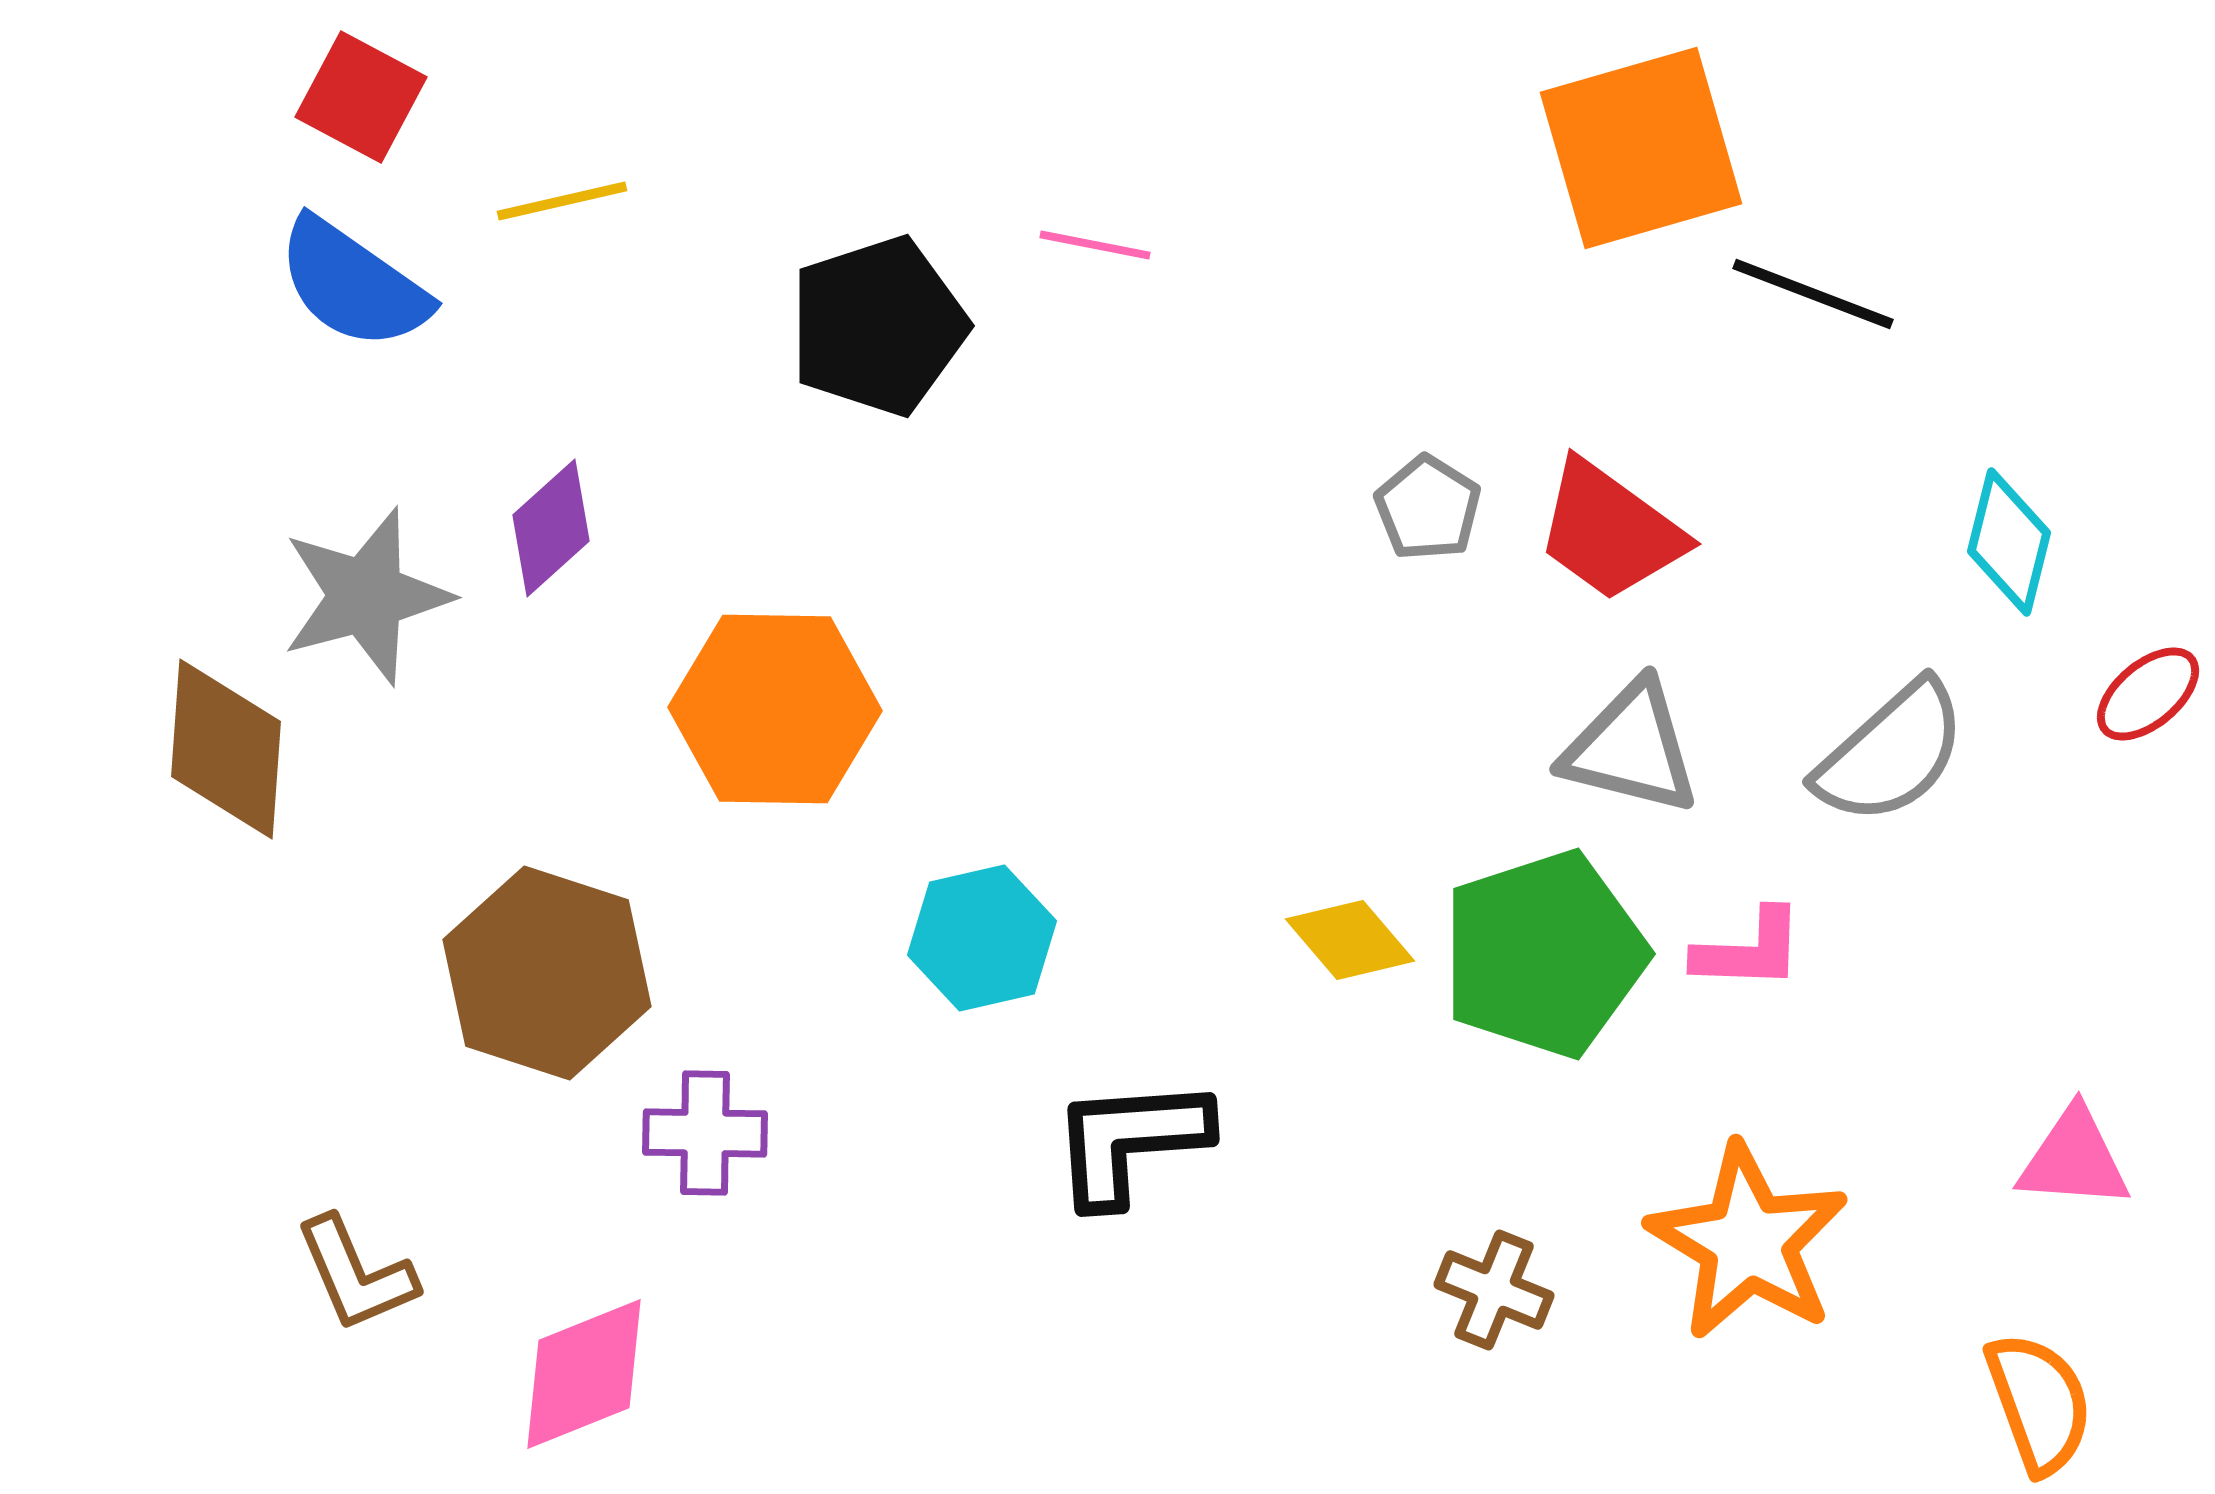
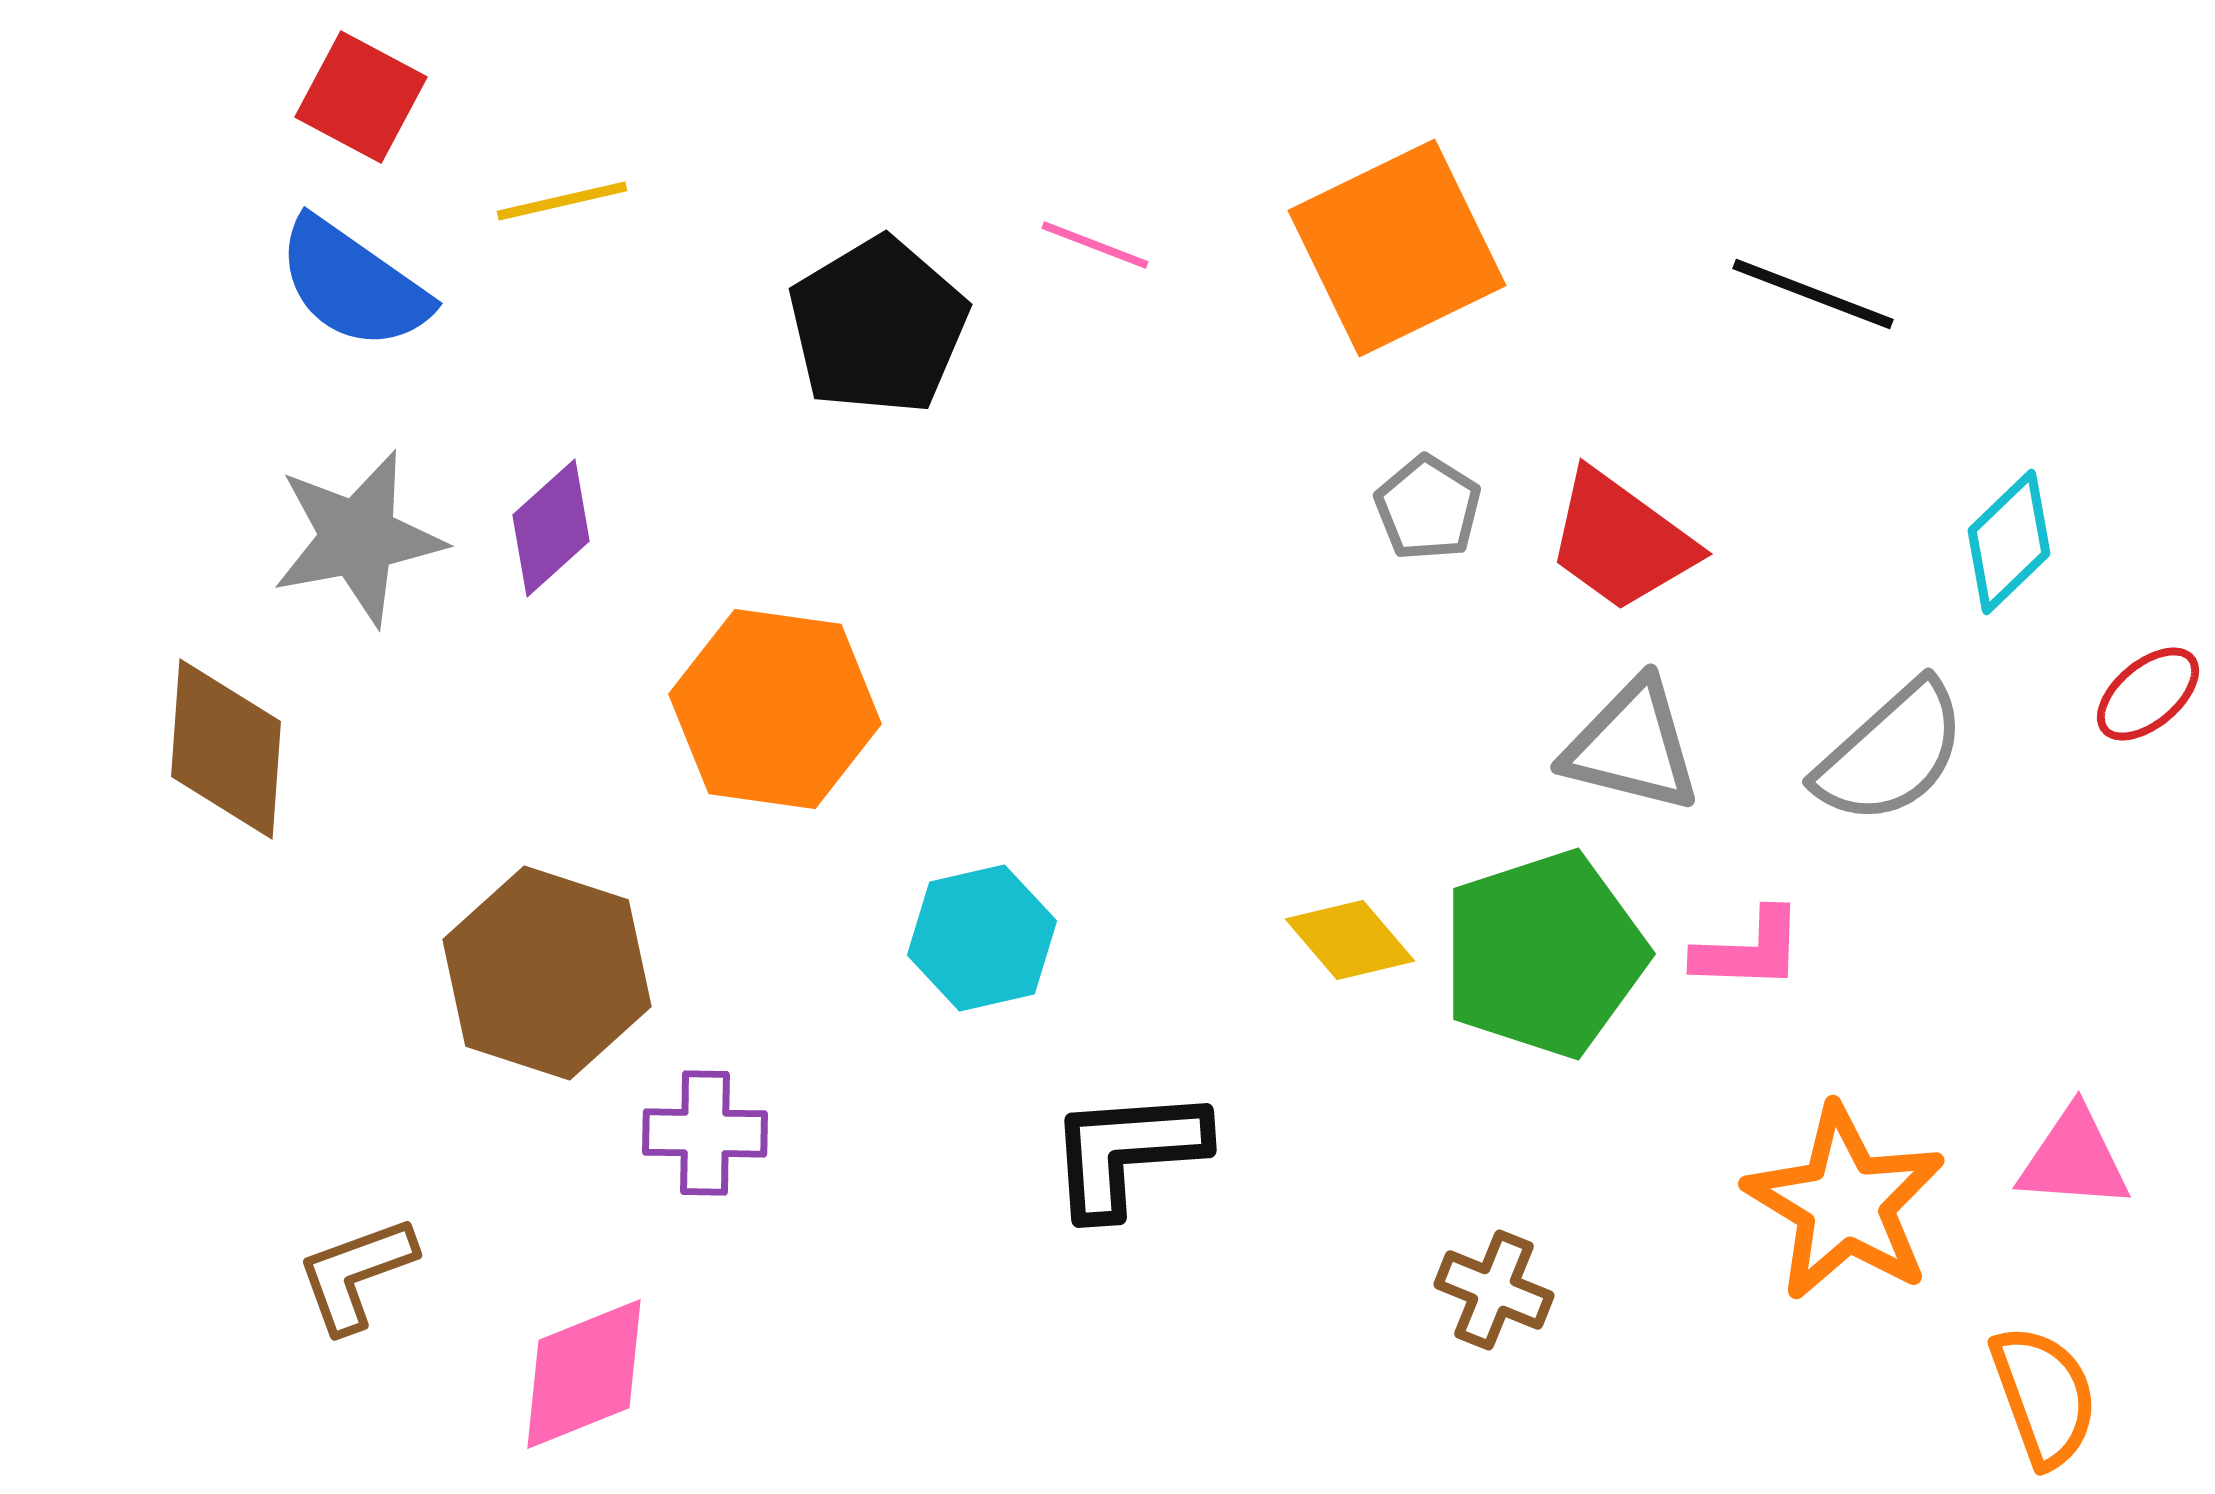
orange square: moved 244 px left, 100 px down; rotated 10 degrees counterclockwise
pink line: rotated 10 degrees clockwise
black pentagon: rotated 13 degrees counterclockwise
red trapezoid: moved 11 px right, 10 px down
cyan diamond: rotated 32 degrees clockwise
gray star: moved 8 px left, 58 px up; rotated 4 degrees clockwise
orange hexagon: rotated 7 degrees clockwise
gray triangle: moved 1 px right, 2 px up
black L-shape: moved 3 px left, 11 px down
orange star: moved 97 px right, 39 px up
brown L-shape: rotated 93 degrees clockwise
orange semicircle: moved 5 px right, 7 px up
